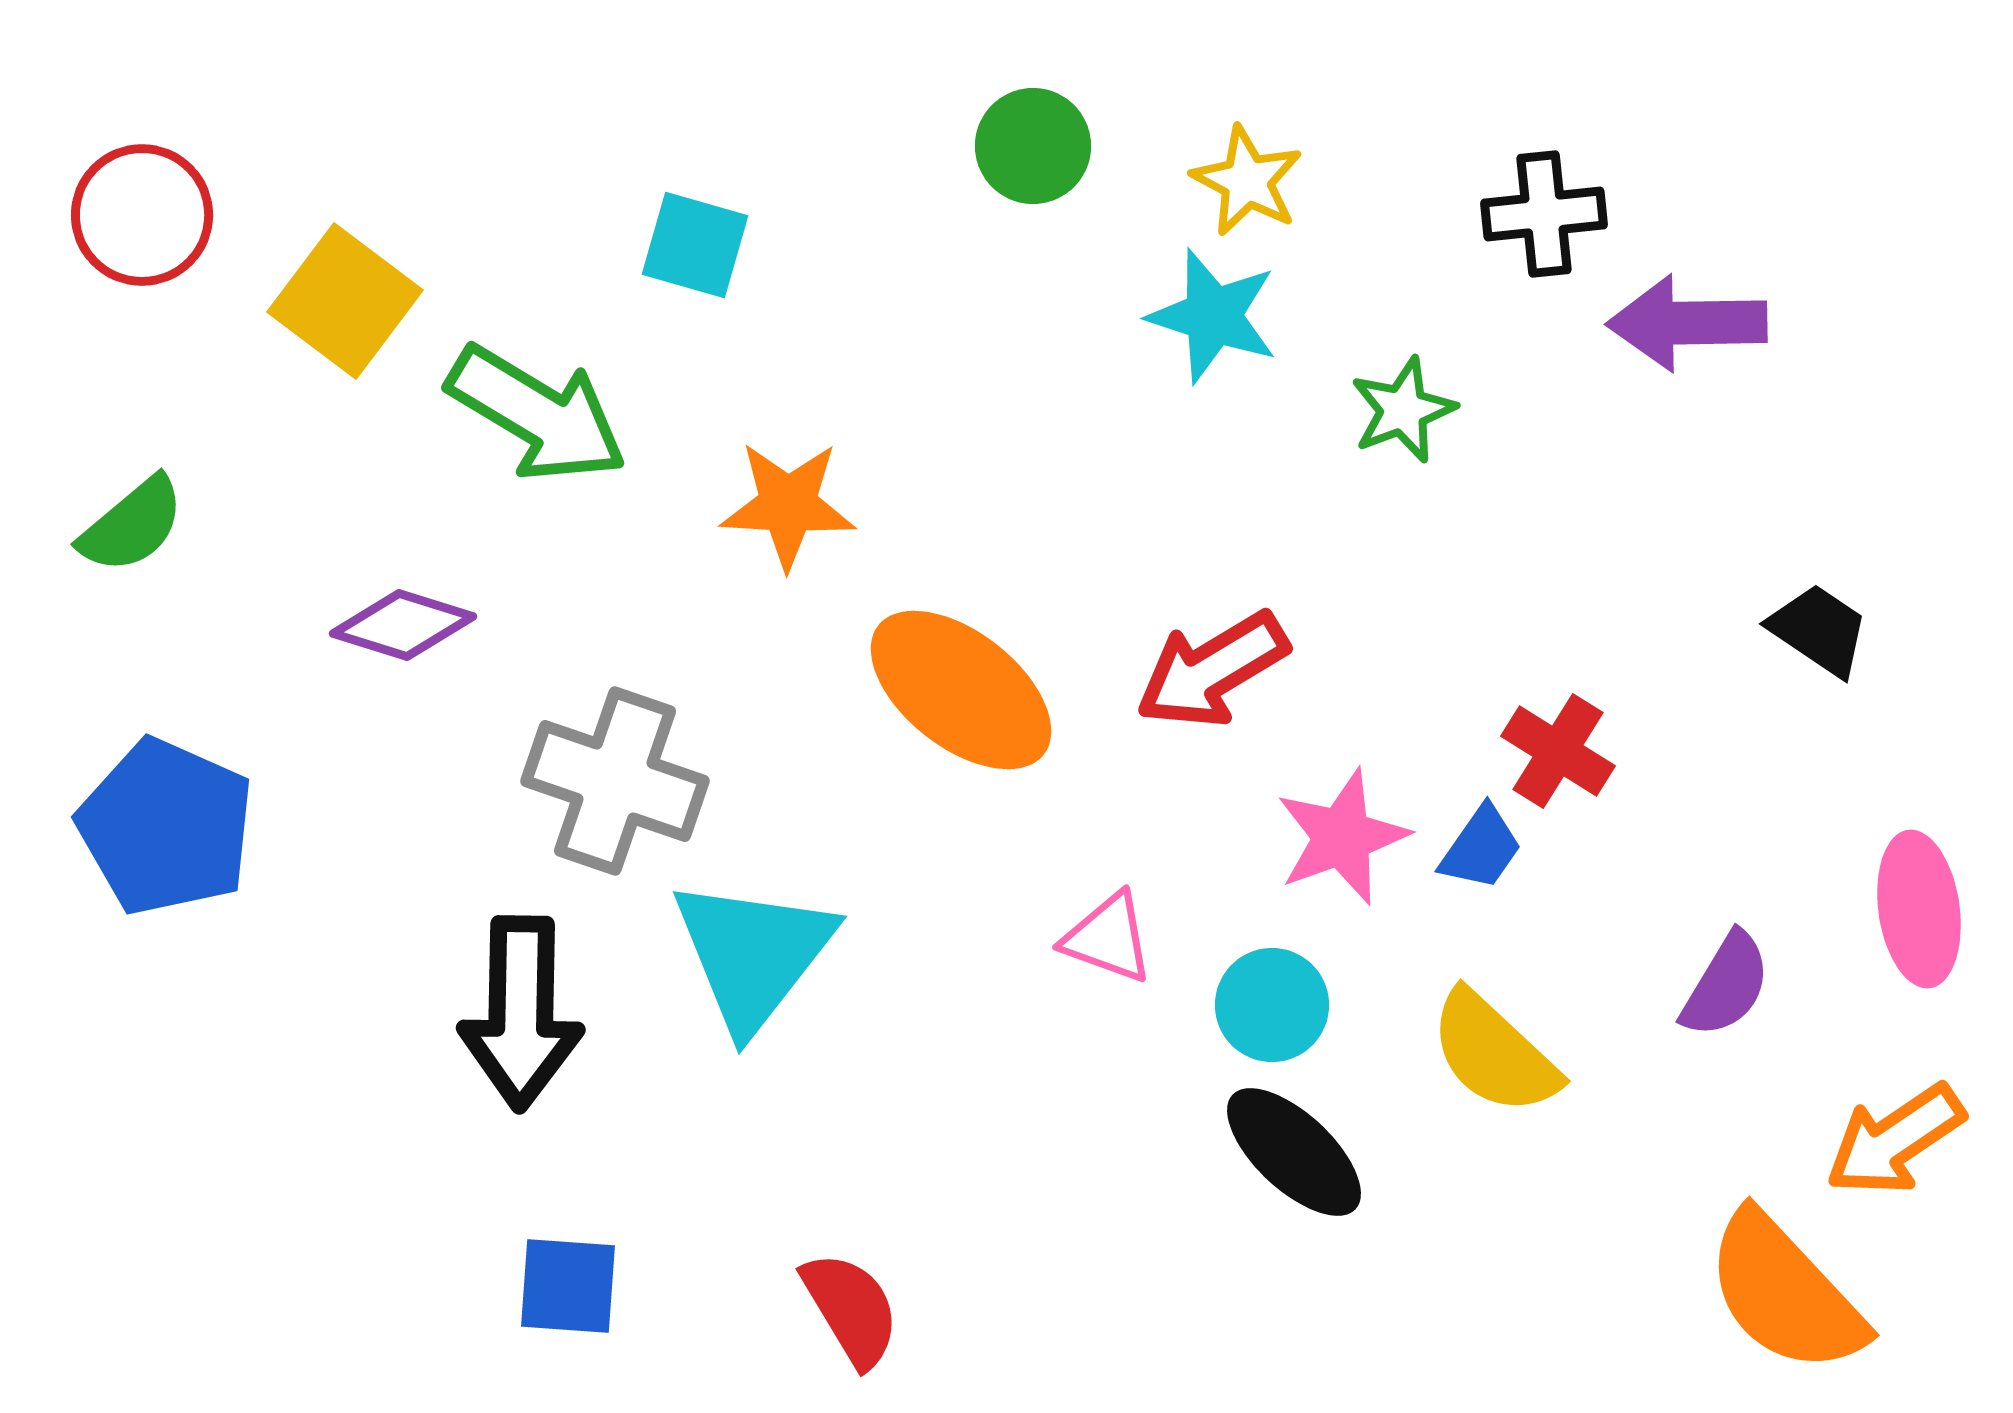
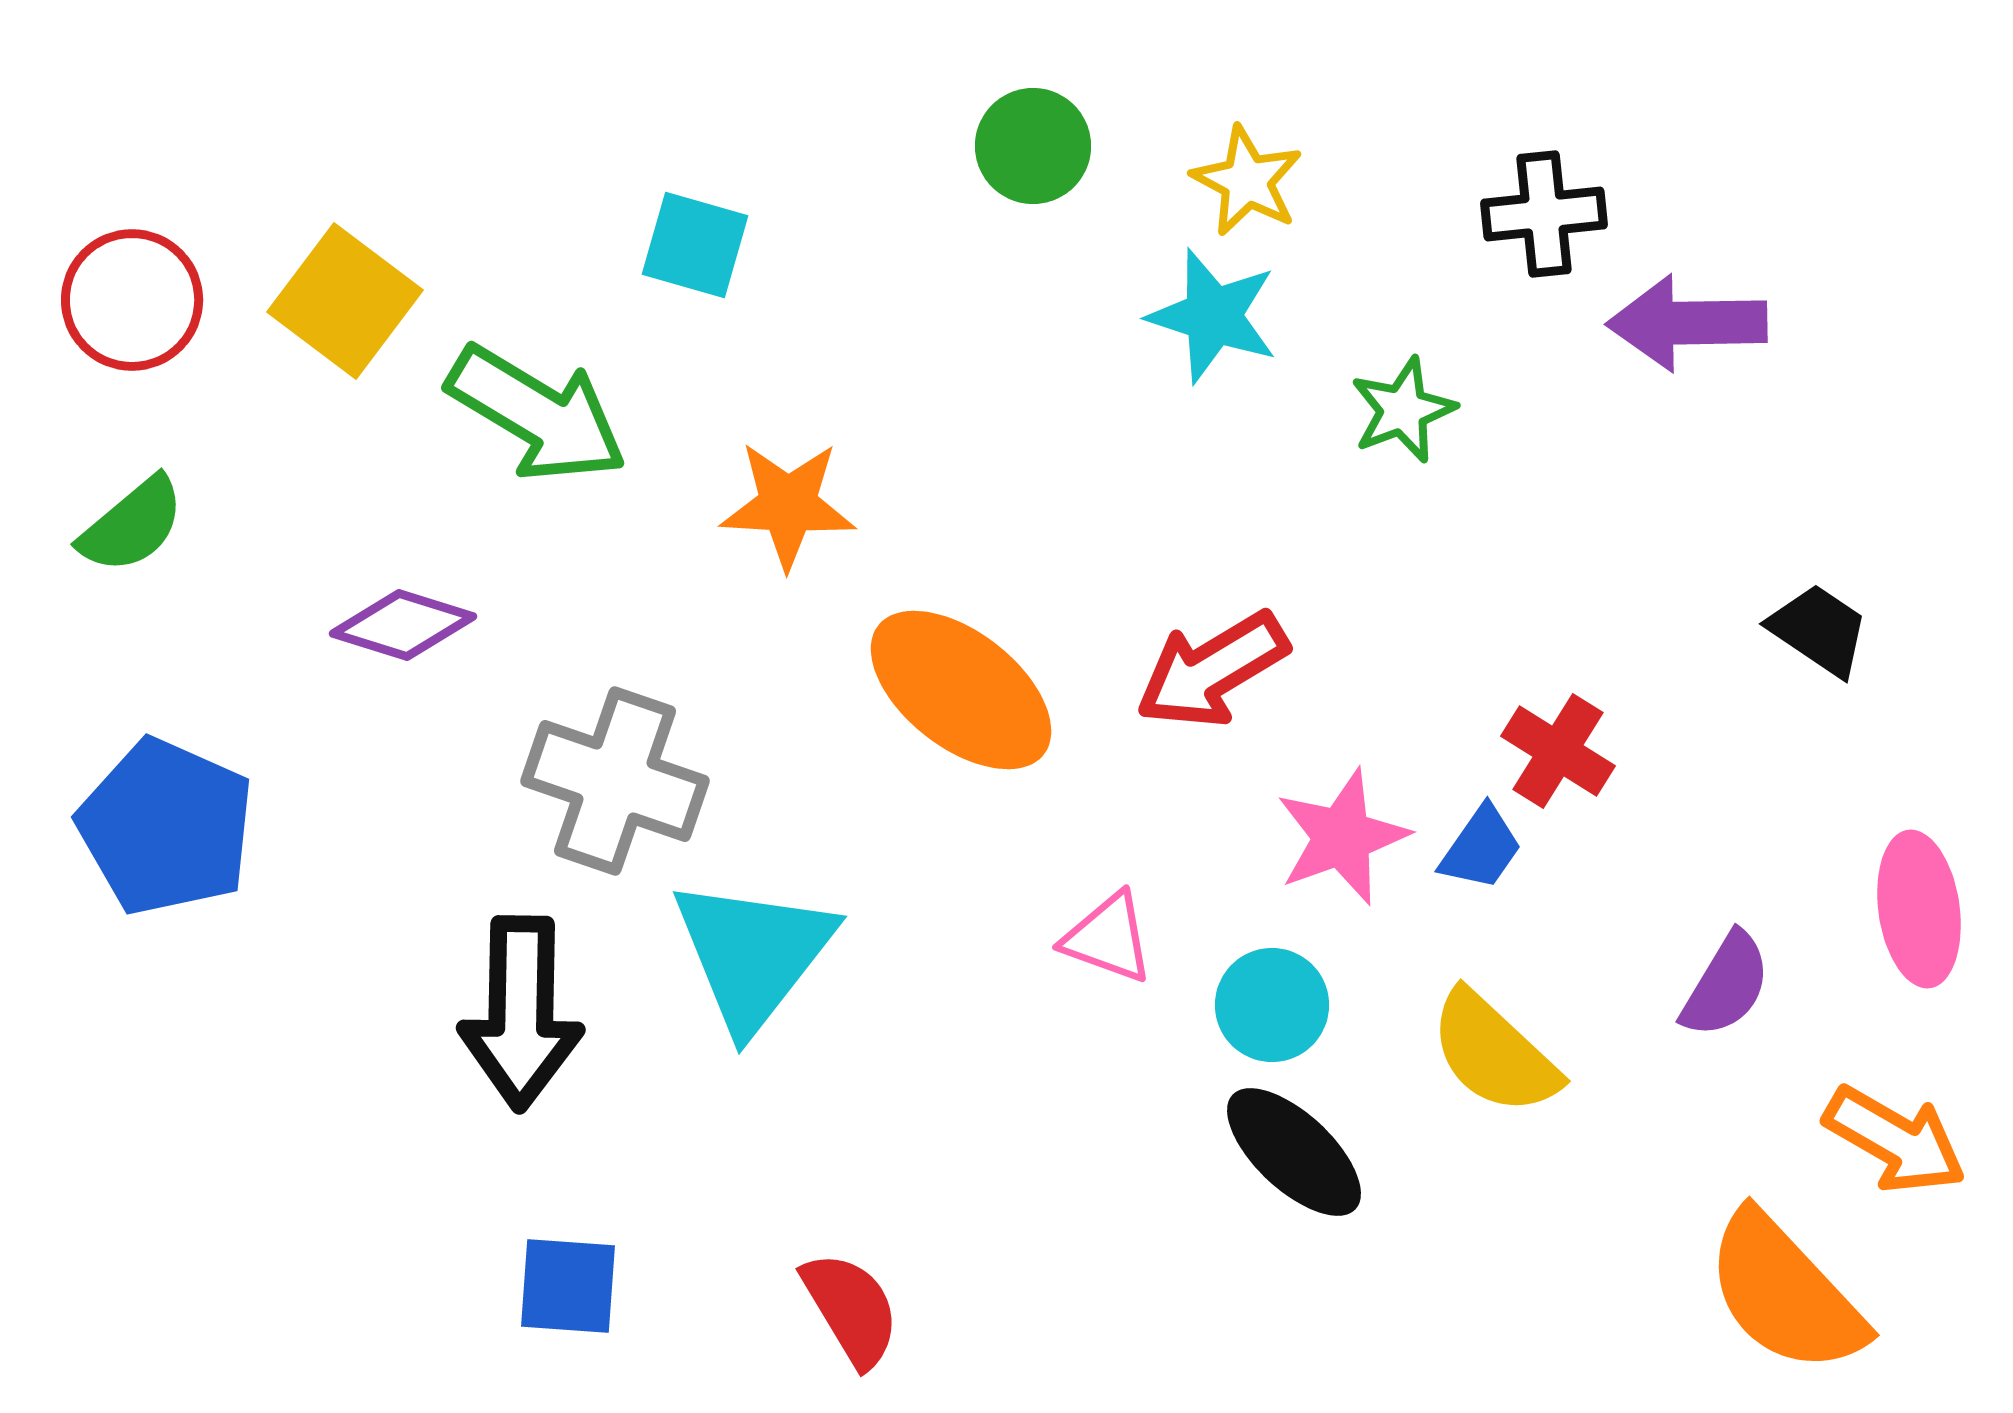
red circle: moved 10 px left, 85 px down
orange arrow: rotated 116 degrees counterclockwise
